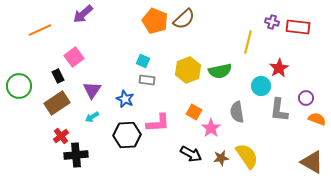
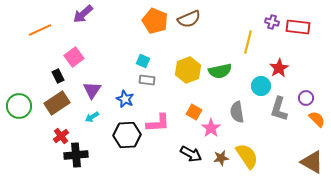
brown semicircle: moved 5 px right; rotated 20 degrees clockwise
green circle: moved 20 px down
gray L-shape: moved 1 px up; rotated 10 degrees clockwise
orange semicircle: rotated 24 degrees clockwise
